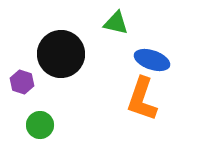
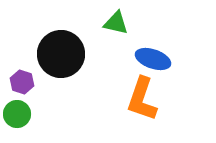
blue ellipse: moved 1 px right, 1 px up
green circle: moved 23 px left, 11 px up
